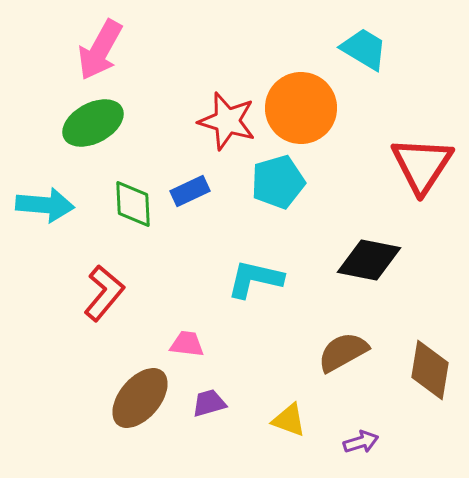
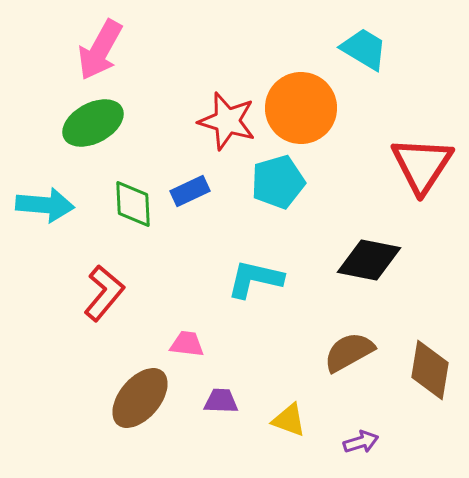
brown semicircle: moved 6 px right
purple trapezoid: moved 12 px right, 2 px up; rotated 18 degrees clockwise
